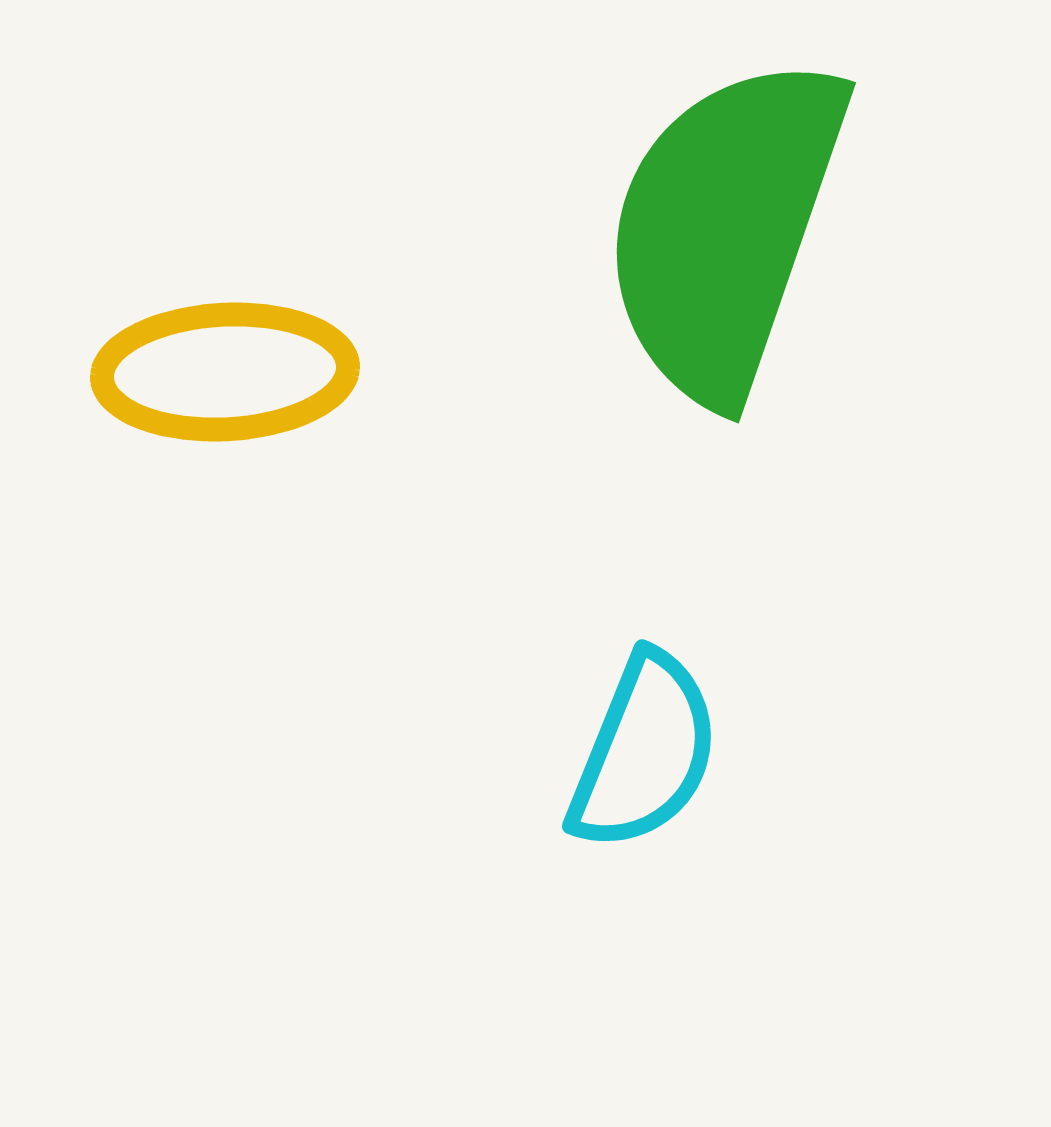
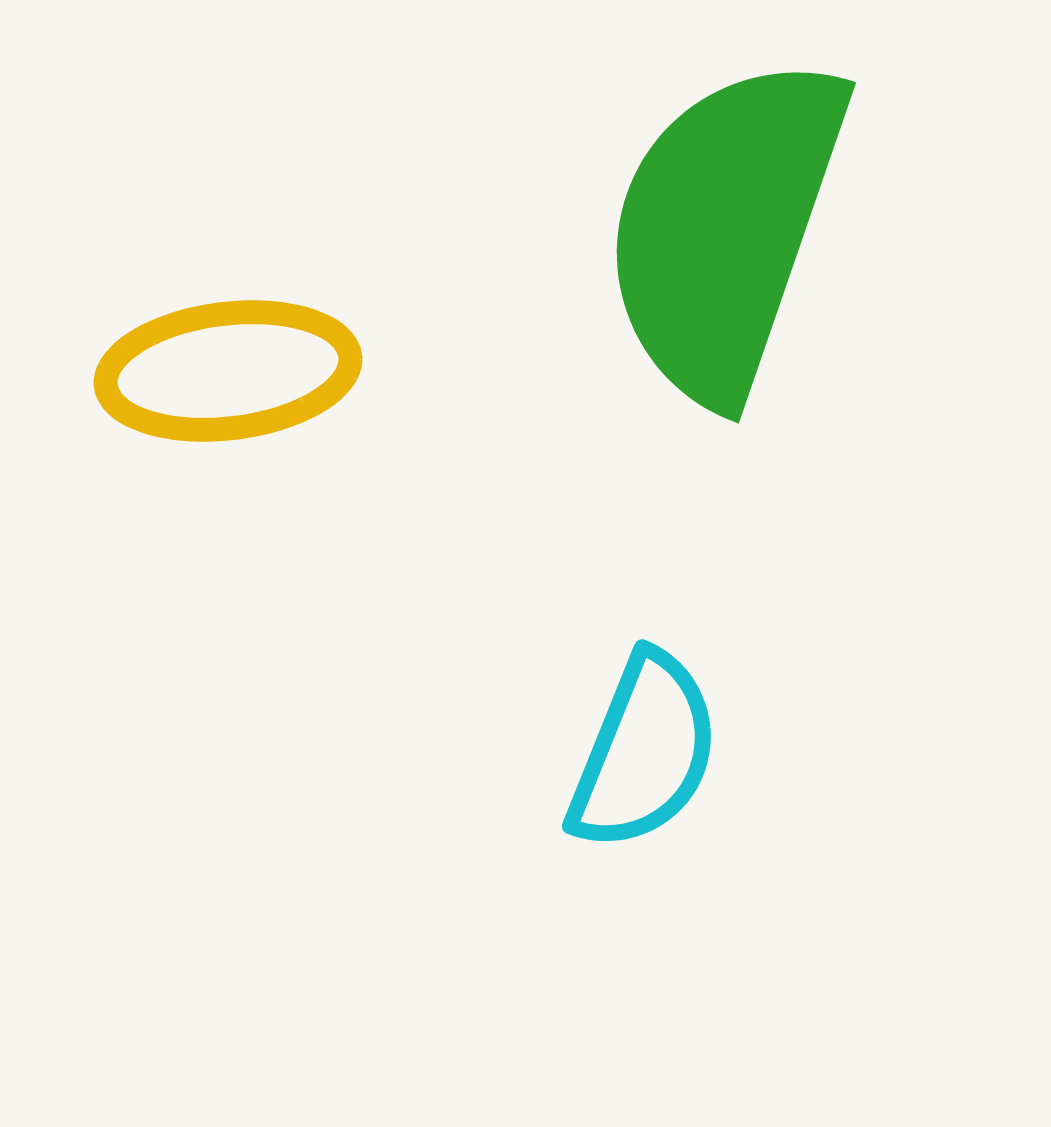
yellow ellipse: moved 3 px right, 1 px up; rotated 4 degrees counterclockwise
